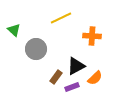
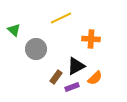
orange cross: moved 1 px left, 3 px down
